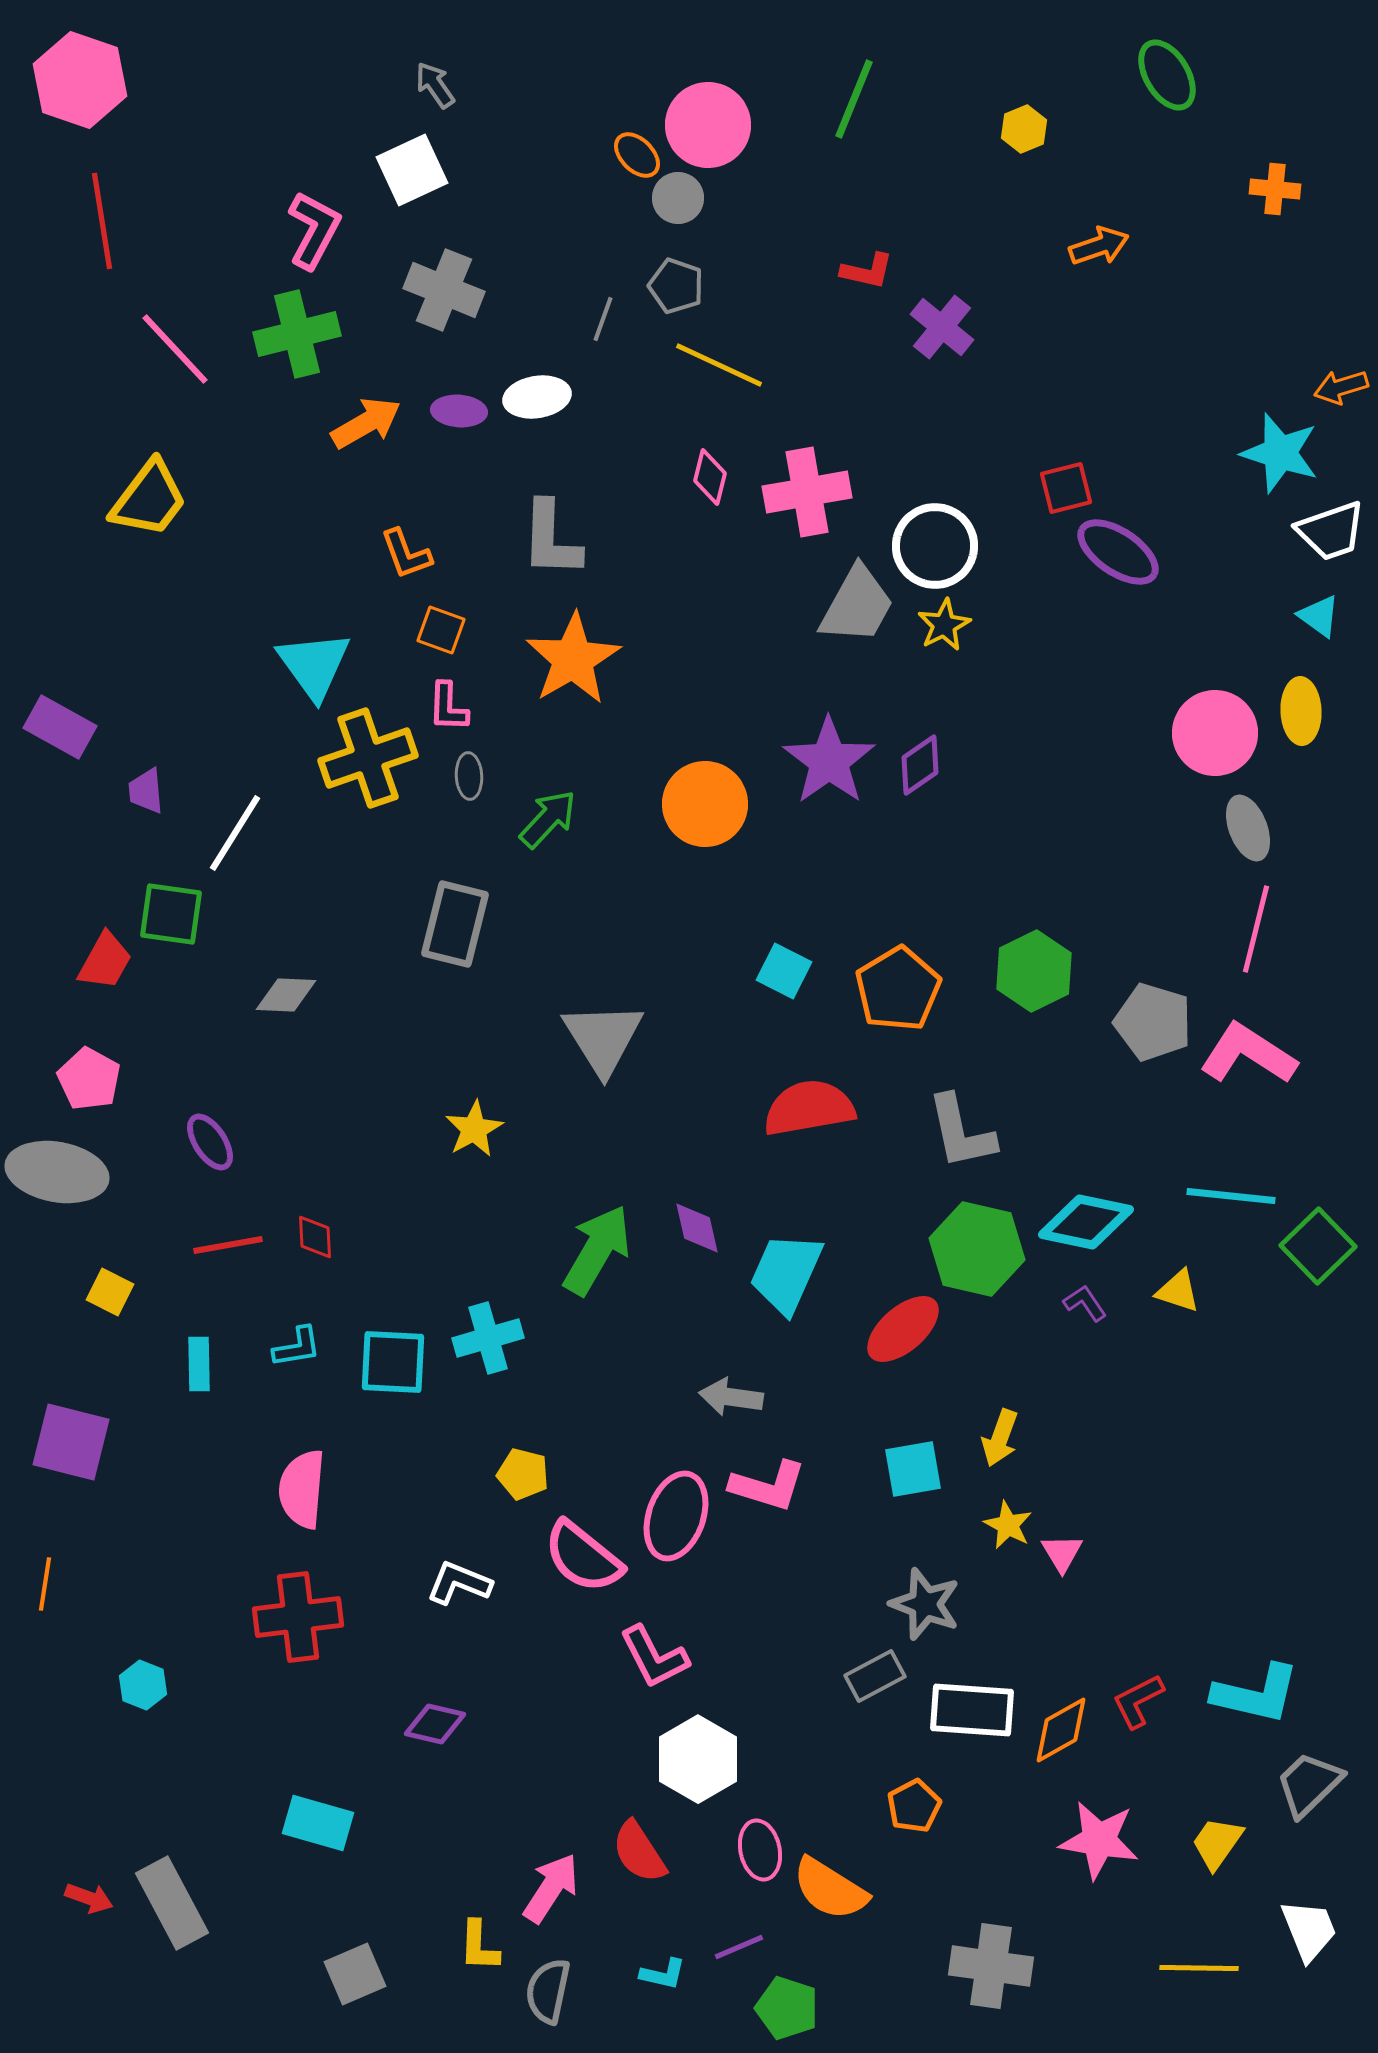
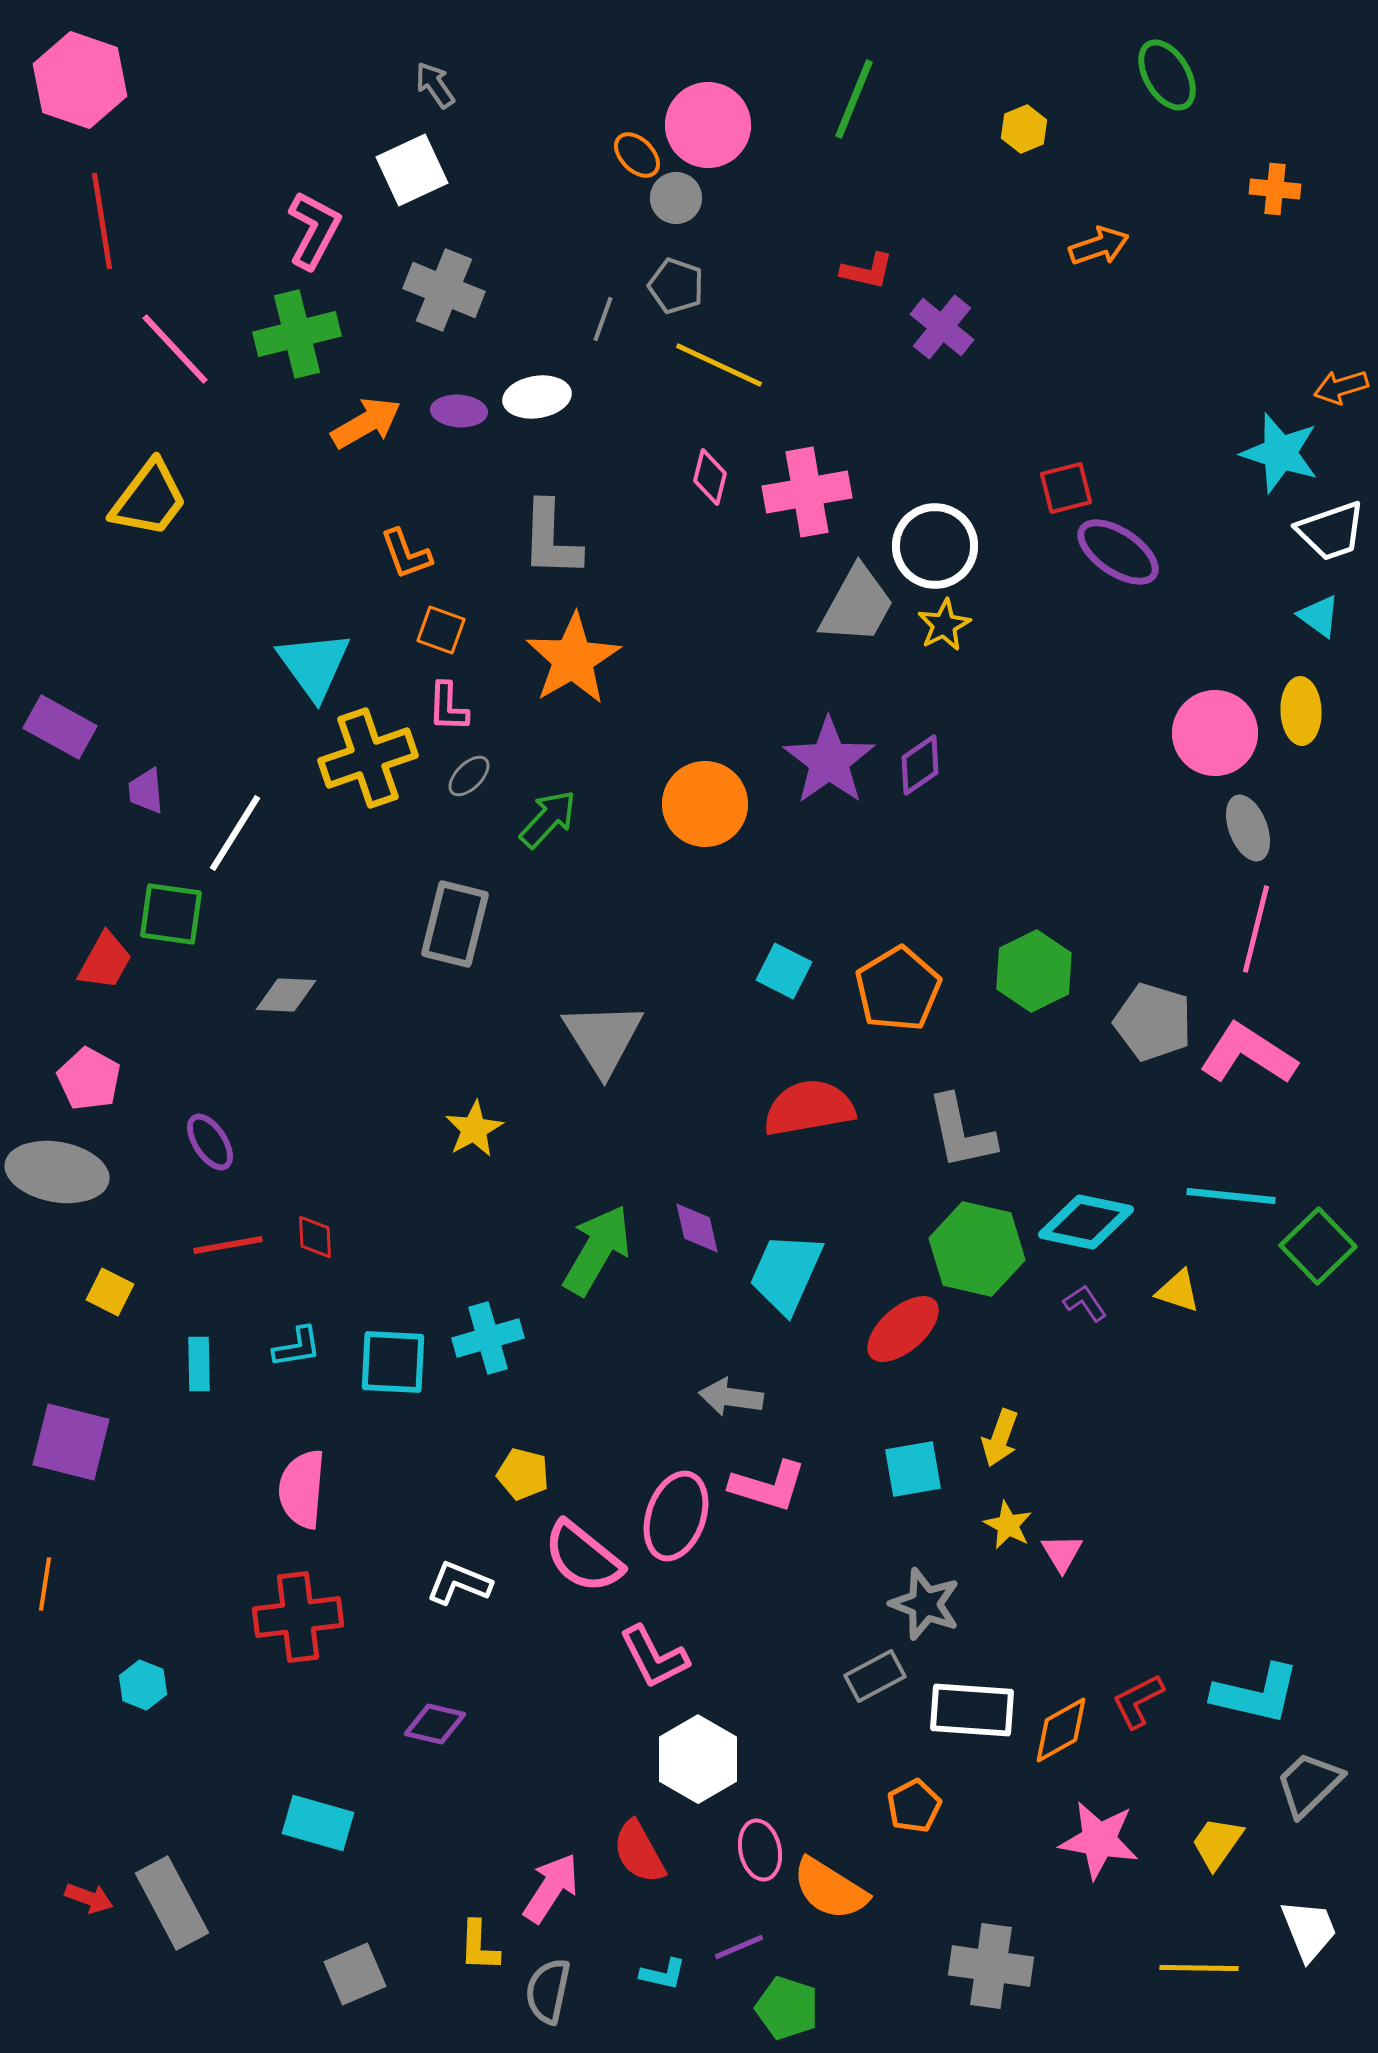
gray circle at (678, 198): moved 2 px left
gray ellipse at (469, 776): rotated 48 degrees clockwise
red semicircle at (639, 1852): rotated 4 degrees clockwise
